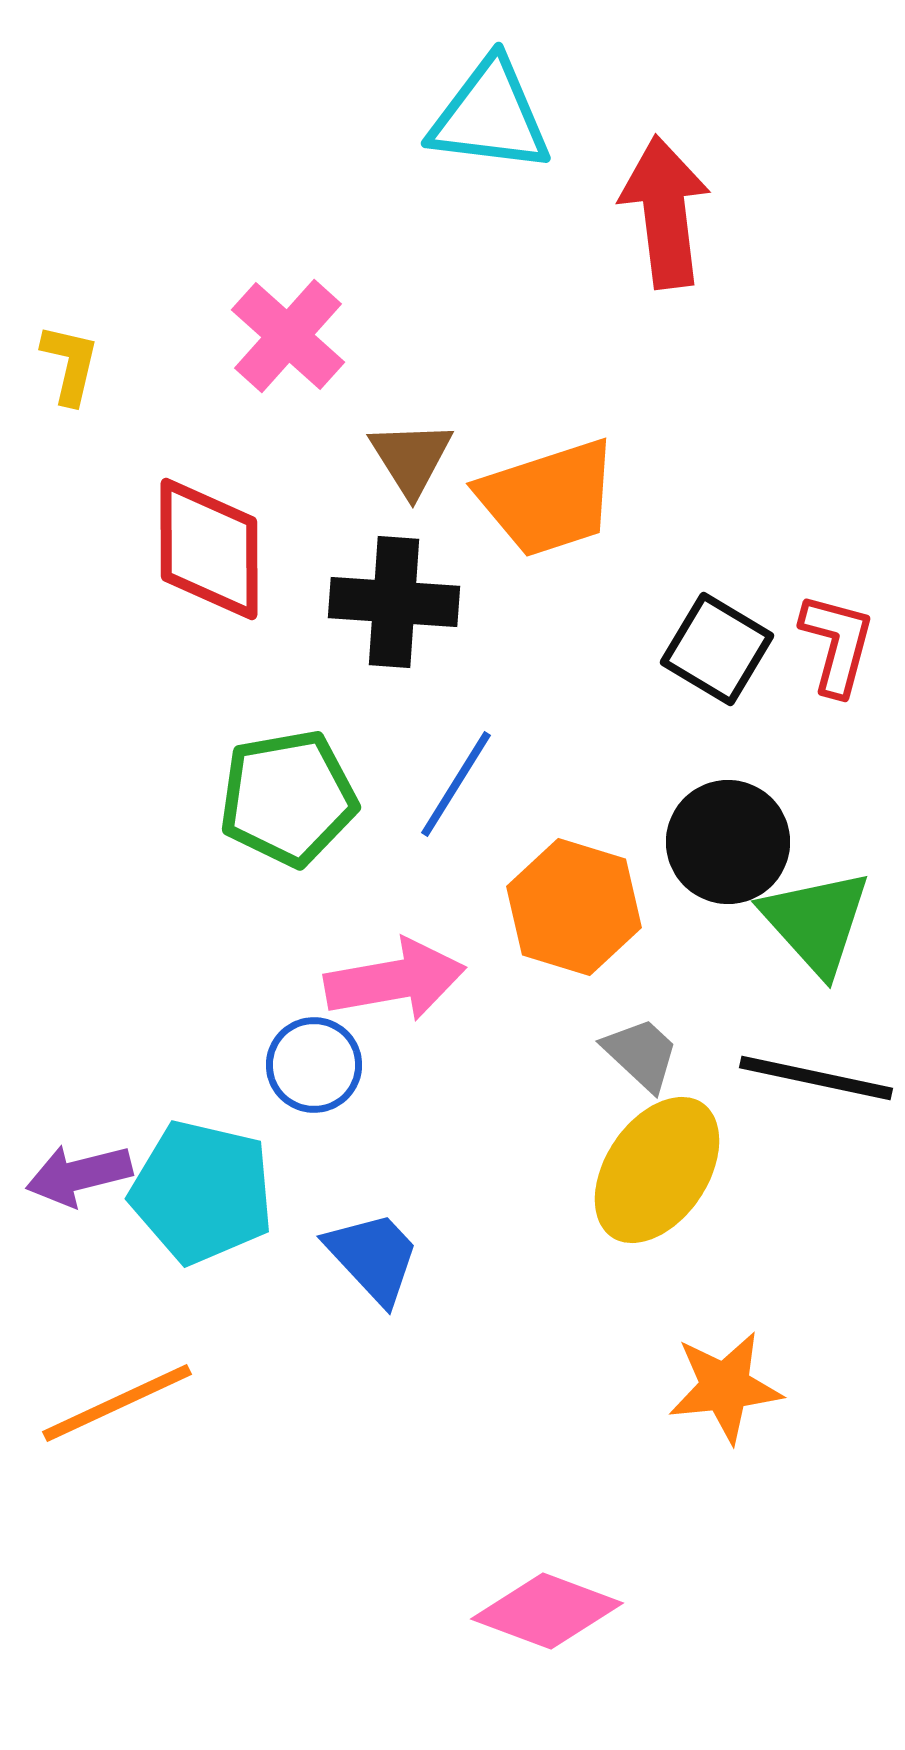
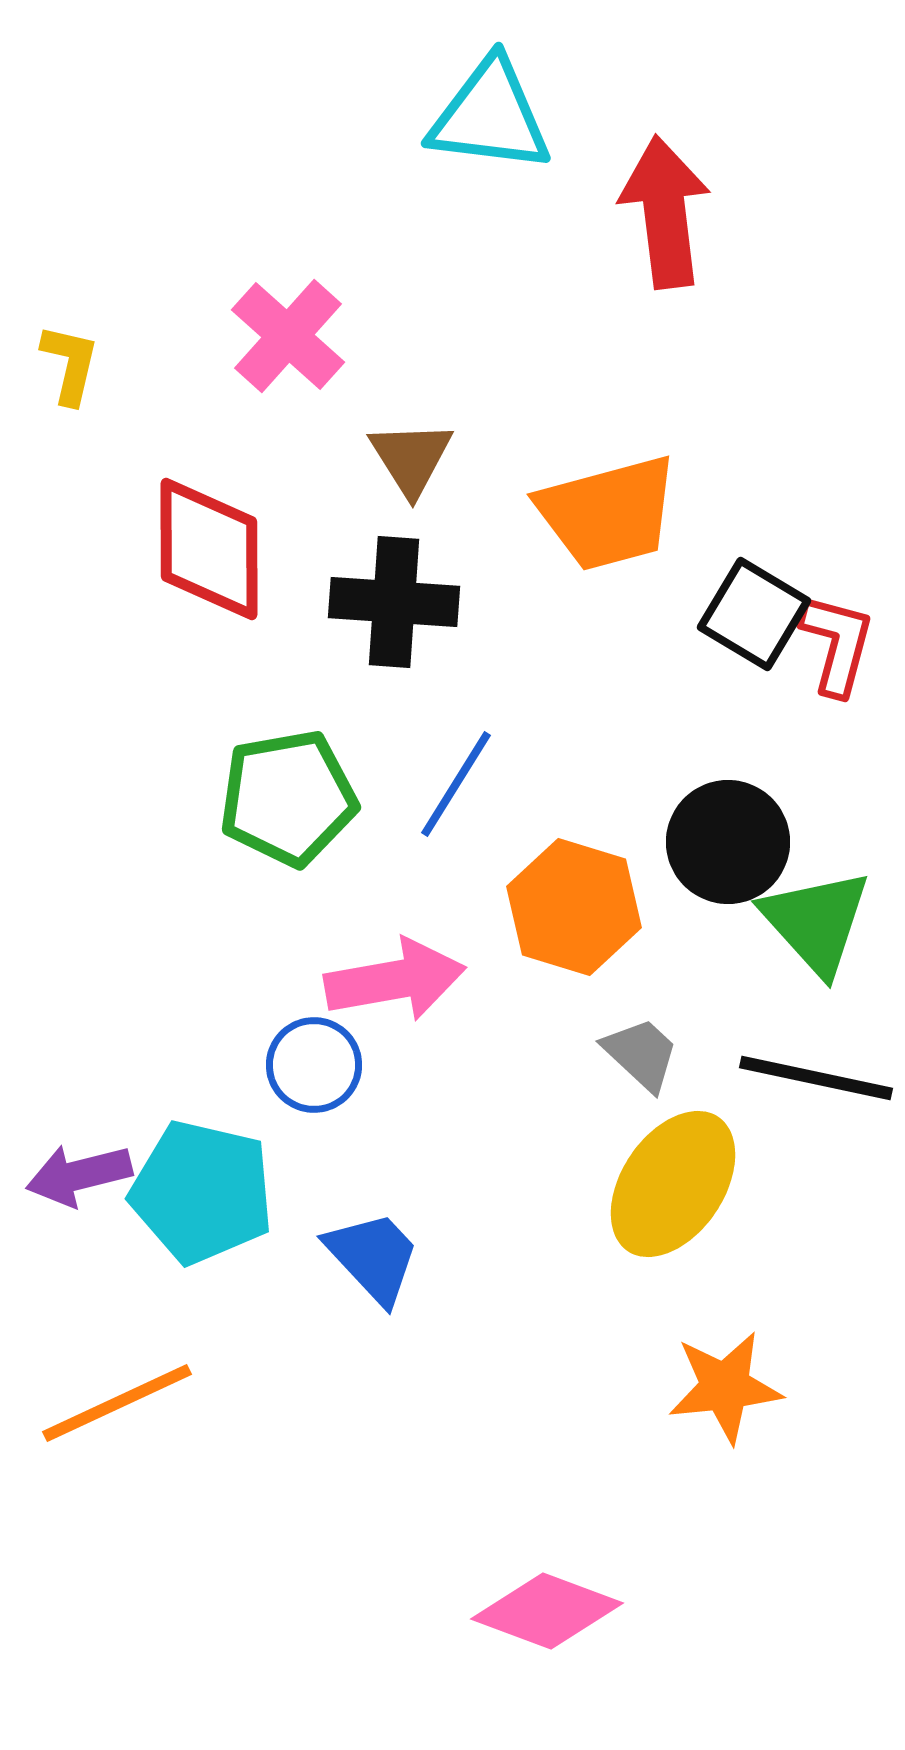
orange trapezoid: moved 60 px right, 15 px down; rotated 3 degrees clockwise
black square: moved 37 px right, 35 px up
yellow ellipse: moved 16 px right, 14 px down
